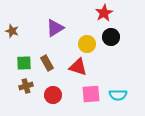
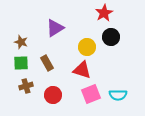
brown star: moved 9 px right, 11 px down
yellow circle: moved 3 px down
green square: moved 3 px left
red triangle: moved 4 px right, 3 px down
pink square: rotated 18 degrees counterclockwise
